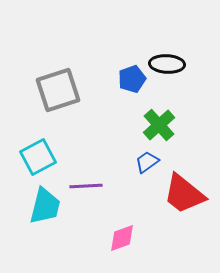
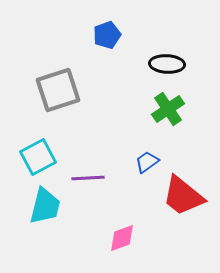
blue pentagon: moved 25 px left, 44 px up
green cross: moved 9 px right, 16 px up; rotated 8 degrees clockwise
purple line: moved 2 px right, 8 px up
red trapezoid: moved 1 px left, 2 px down
